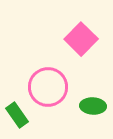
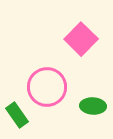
pink circle: moved 1 px left
